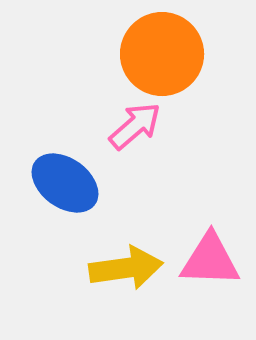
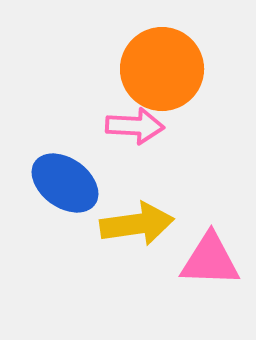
orange circle: moved 15 px down
pink arrow: rotated 44 degrees clockwise
yellow arrow: moved 11 px right, 44 px up
